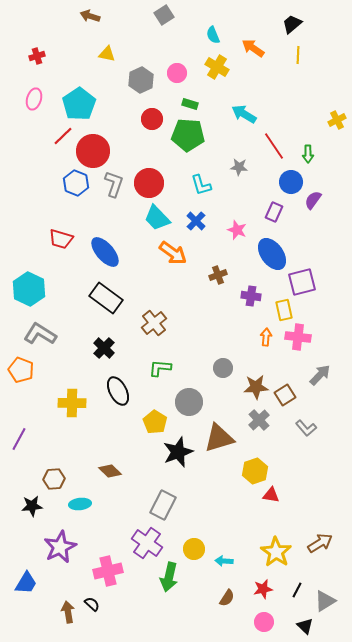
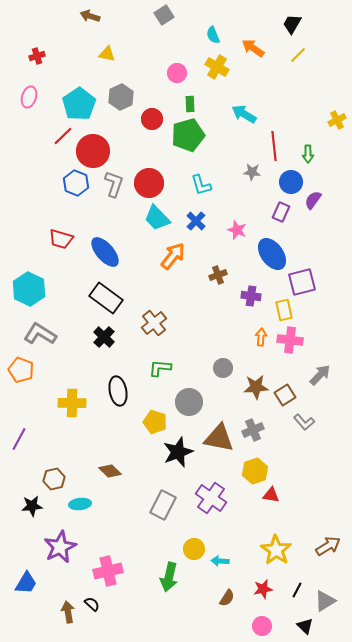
black trapezoid at (292, 24): rotated 20 degrees counterclockwise
yellow line at (298, 55): rotated 42 degrees clockwise
gray hexagon at (141, 80): moved 20 px left, 17 px down
pink ellipse at (34, 99): moved 5 px left, 2 px up
green rectangle at (190, 104): rotated 70 degrees clockwise
green pentagon at (188, 135): rotated 20 degrees counterclockwise
red line at (274, 146): rotated 28 degrees clockwise
gray star at (239, 167): moved 13 px right, 5 px down
purple rectangle at (274, 212): moved 7 px right
orange arrow at (173, 253): moved 3 px down; rotated 88 degrees counterclockwise
orange arrow at (266, 337): moved 5 px left
pink cross at (298, 337): moved 8 px left, 3 px down
black cross at (104, 348): moved 11 px up
black ellipse at (118, 391): rotated 16 degrees clockwise
gray cross at (259, 420): moved 6 px left, 10 px down; rotated 20 degrees clockwise
yellow pentagon at (155, 422): rotated 15 degrees counterclockwise
gray L-shape at (306, 428): moved 2 px left, 6 px up
brown triangle at (219, 438): rotated 28 degrees clockwise
brown hexagon at (54, 479): rotated 10 degrees counterclockwise
purple cross at (147, 543): moved 64 px right, 45 px up
brown arrow at (320, 543): moved 8 px right, 3 px down
yellow star at (276, 552): moved 2 px up
cyan arrow at (224, 561): moved 4 px left
pink circle at (264, 622): moved 2 px left, 4 px down
